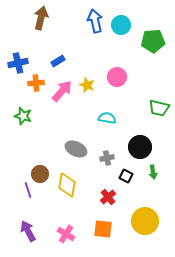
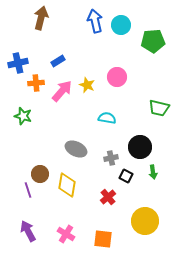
gray cross: moved 4 px right
orange square: moved 10 px down
